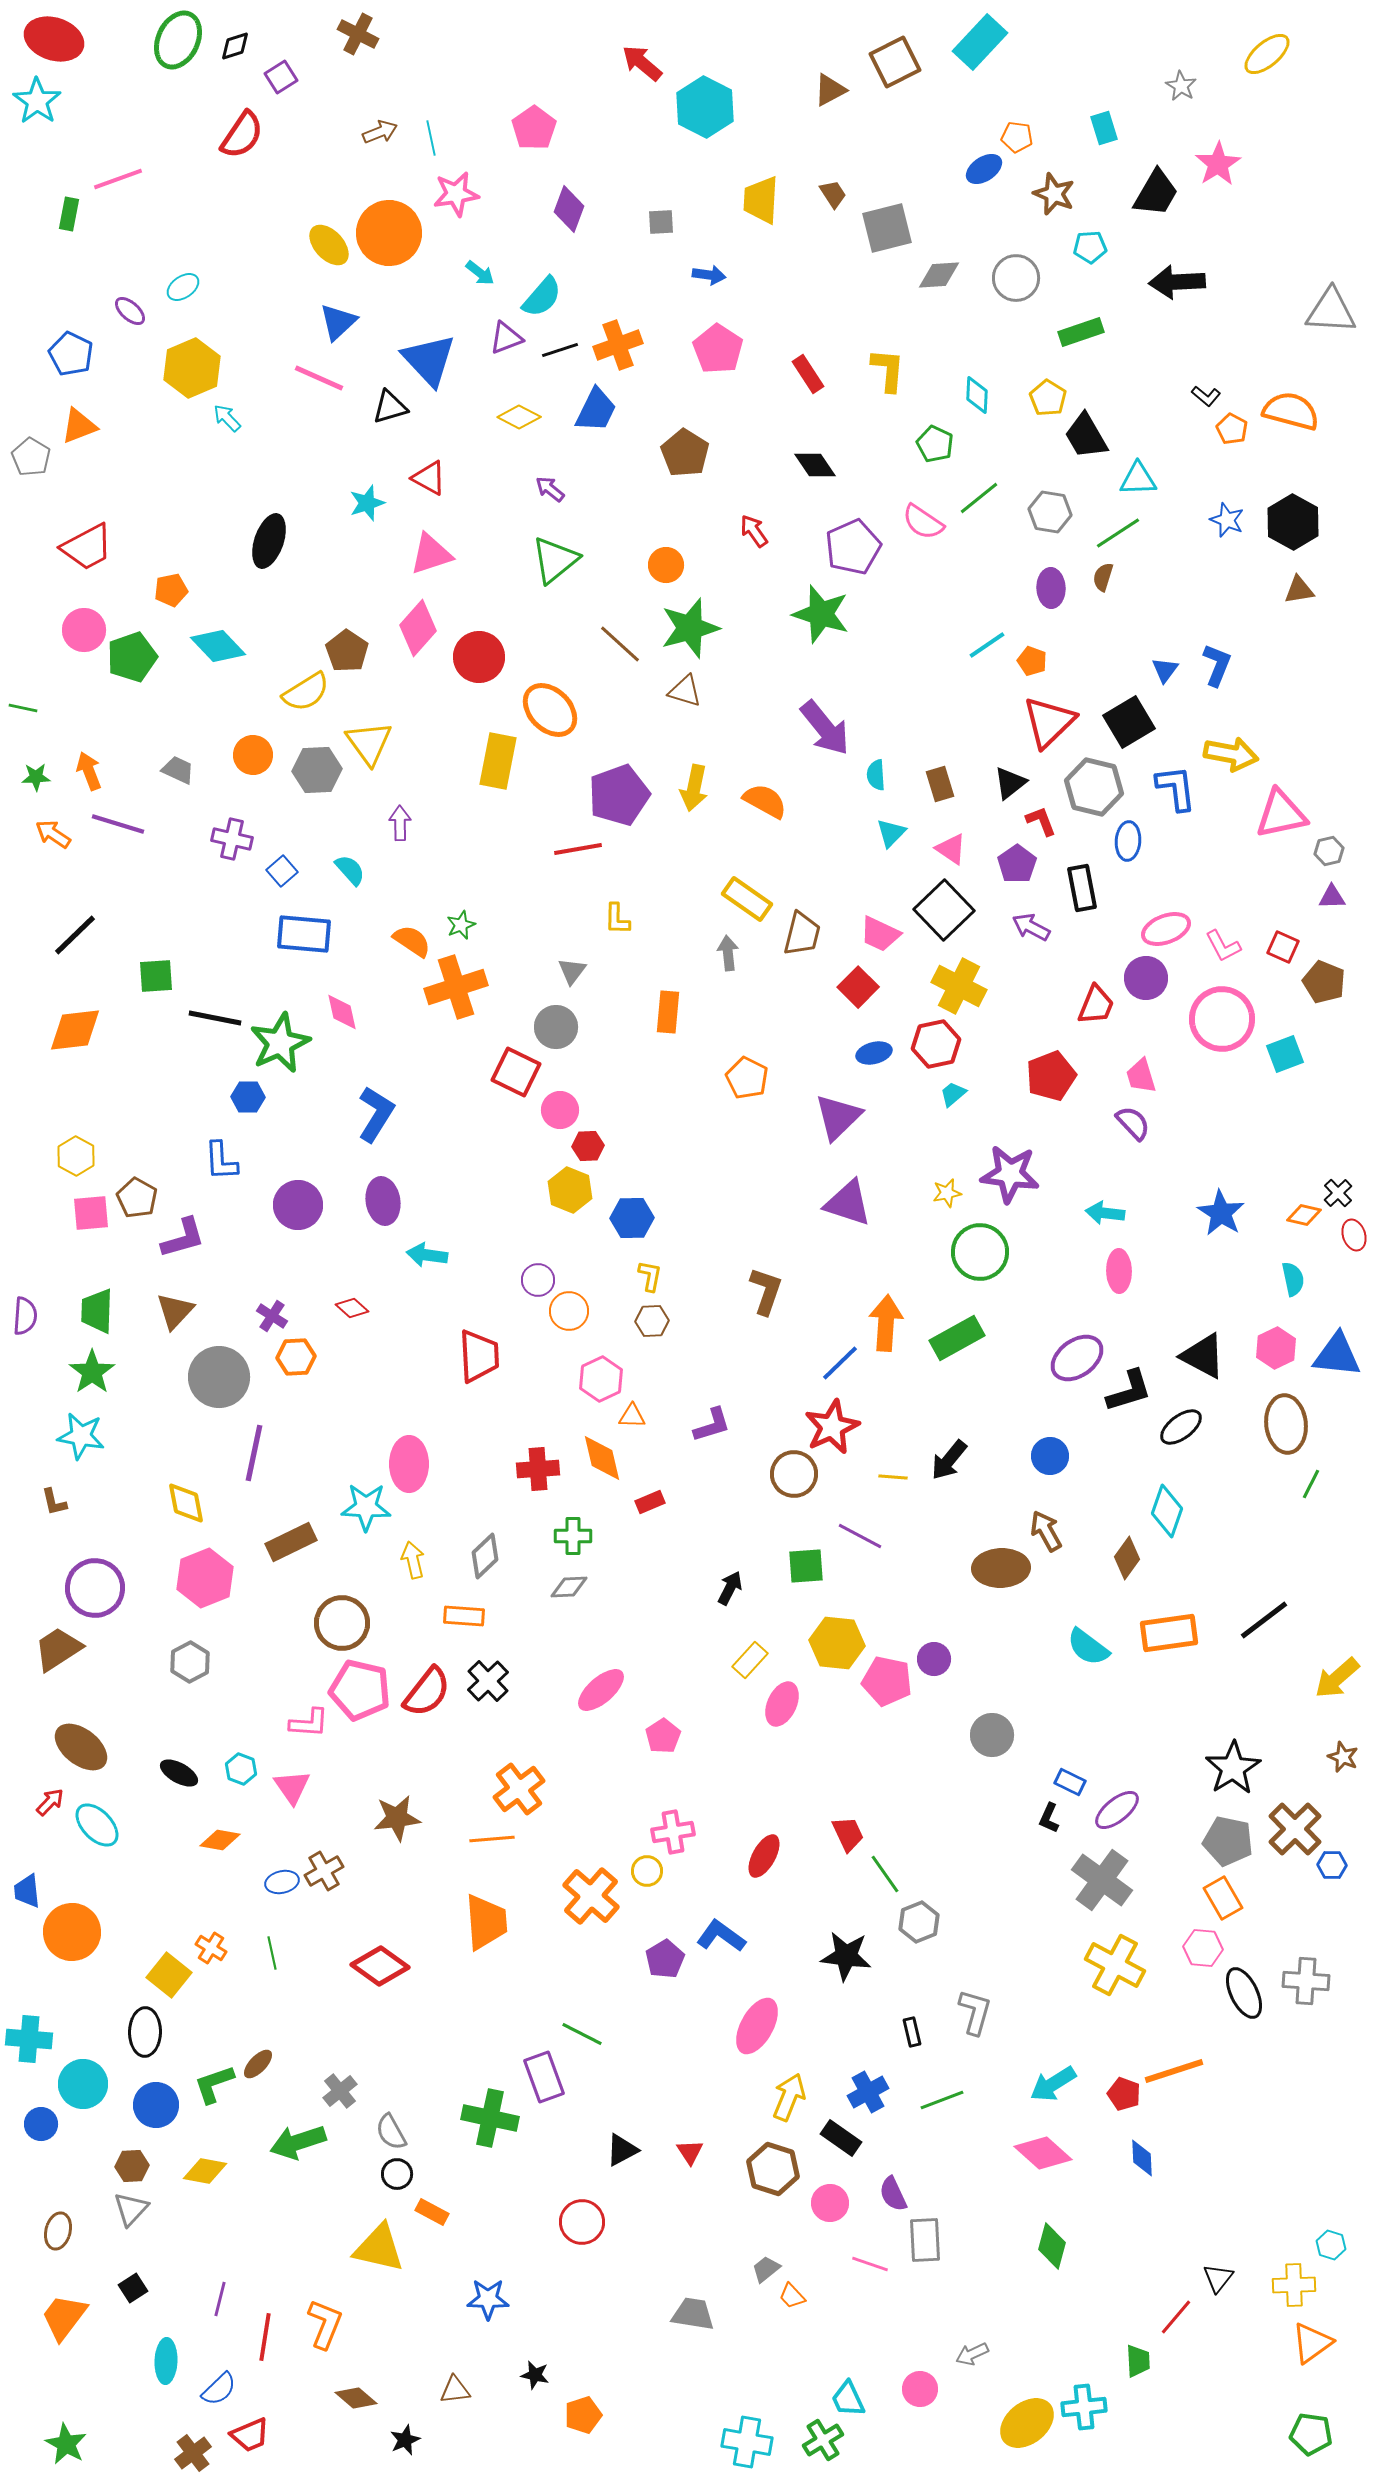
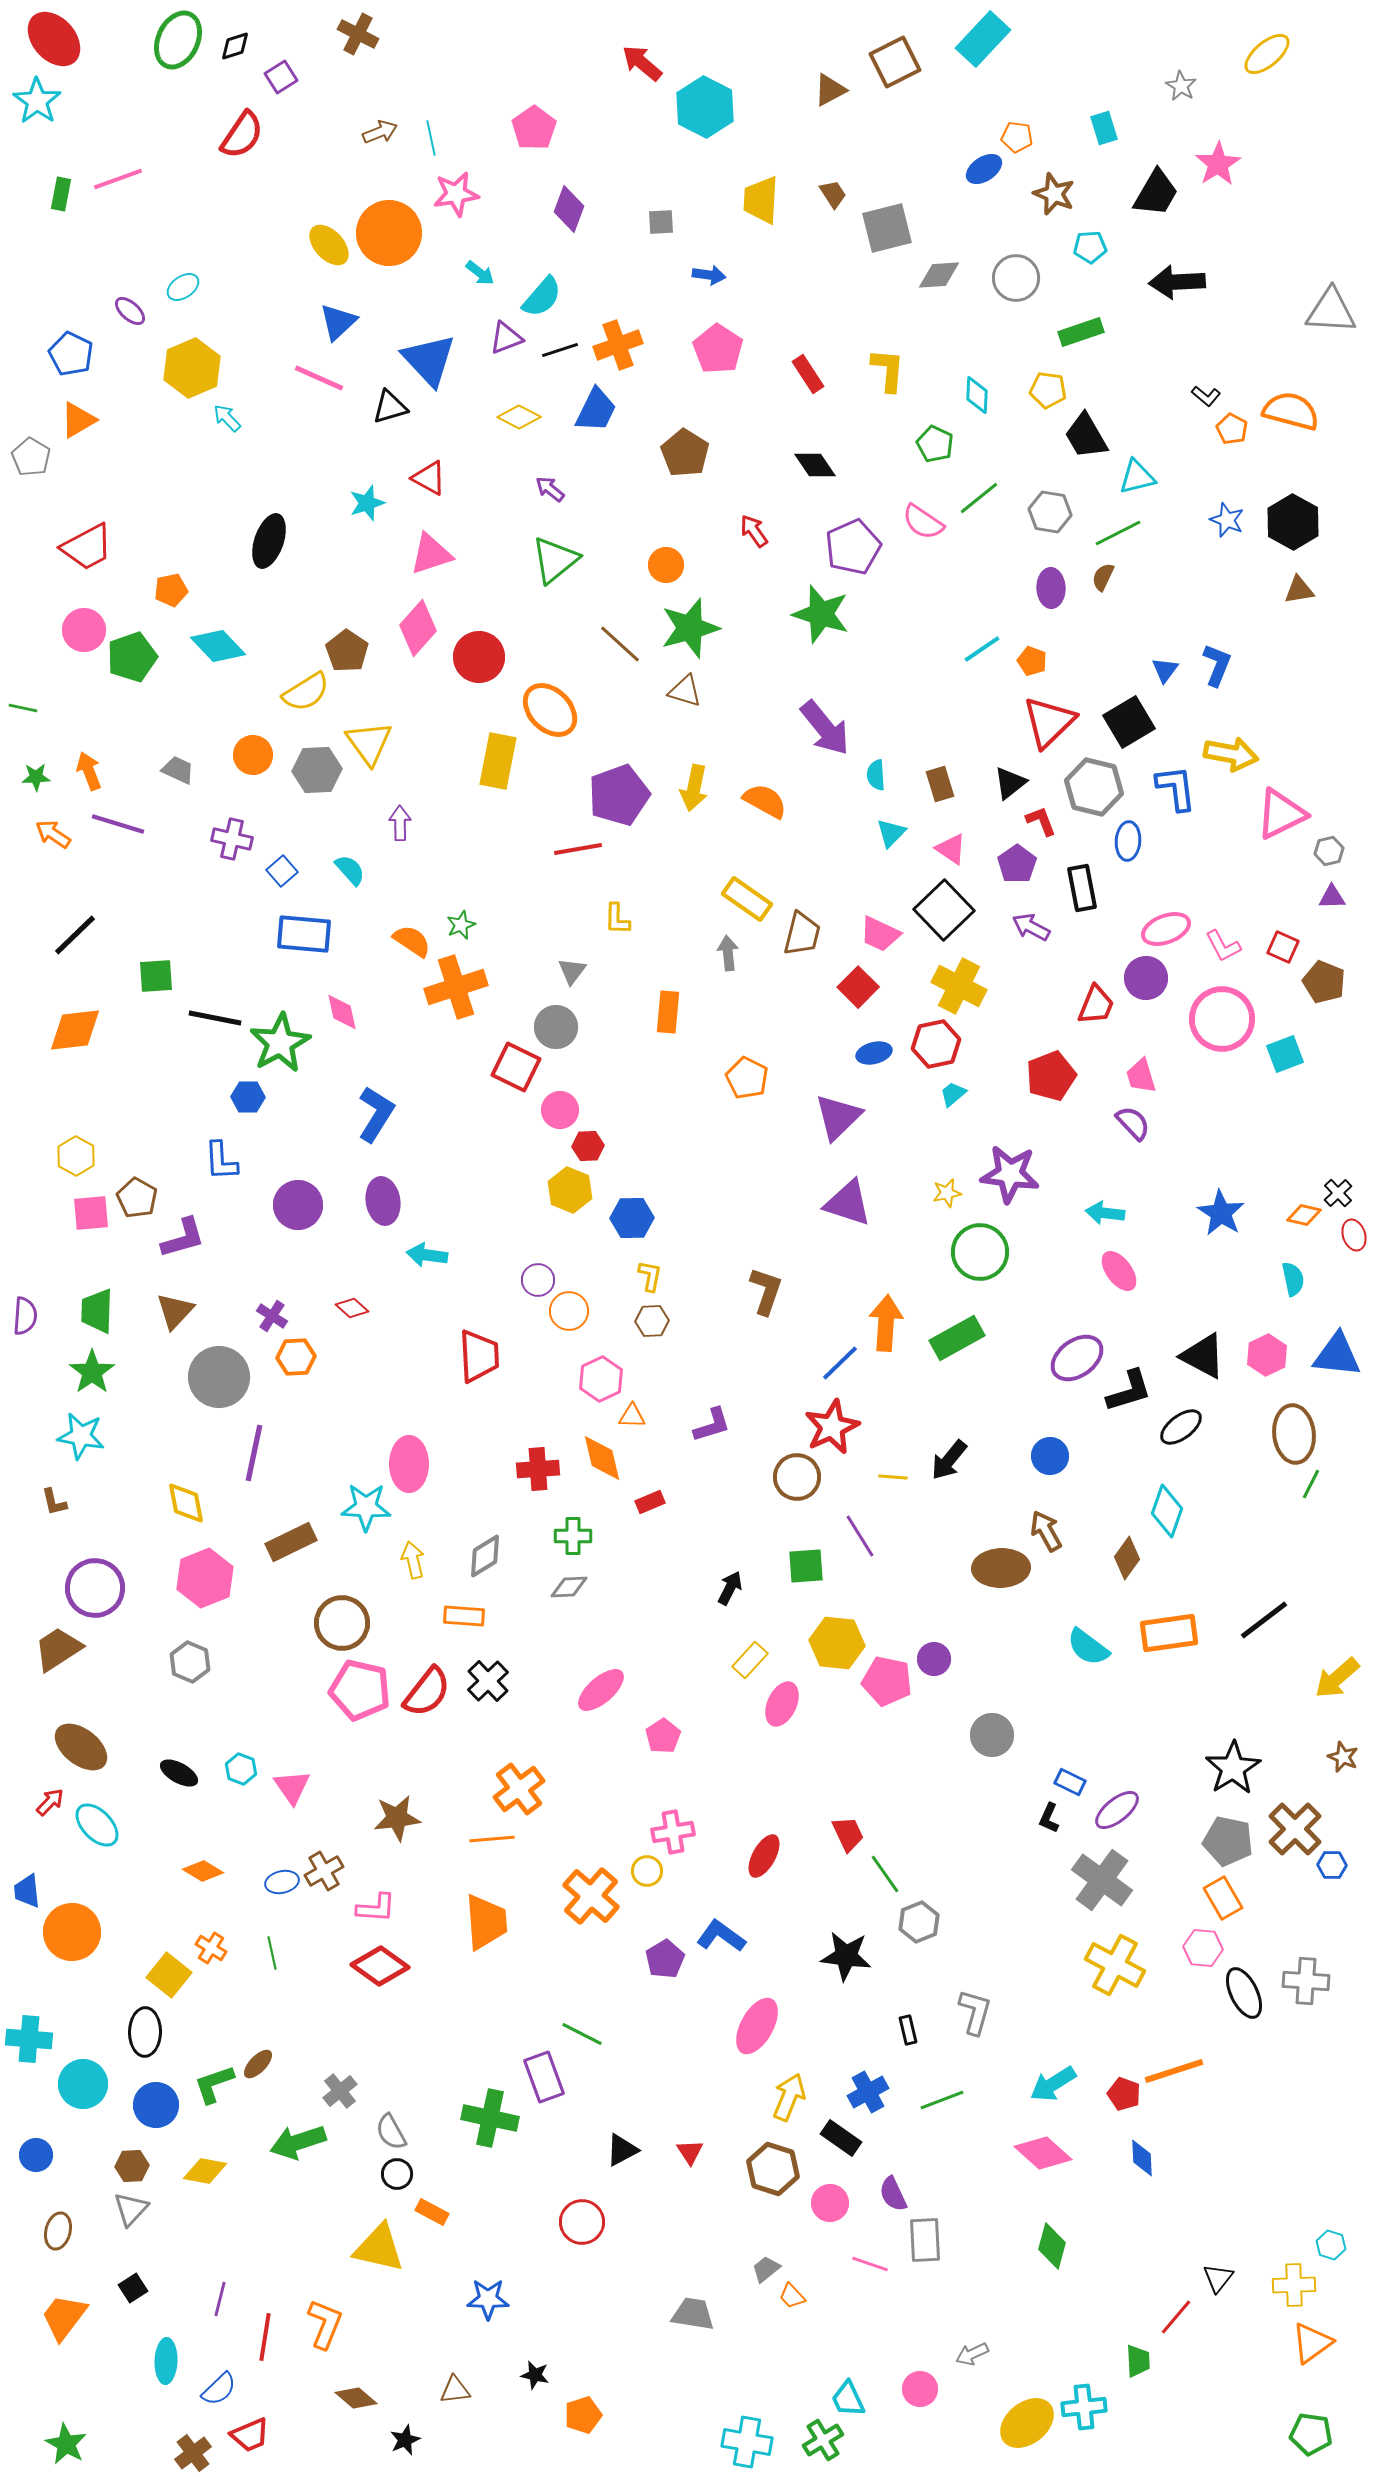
red ellipse at (54, 39): rotated 30 degrees clockwise
cyan rectangle at (980, 42): moved 3 px right, 3 px up
green rectangle at (69, 214): moved 8 px left, 20 px up
yellow pentagon at (1048, 398): moved 8 px up; rotated 24 degrees counterclockwise
orange triangle at (79, 426): moved 1 px left, 6 px up; rotated 9 degrees counterclockwise
cyan triangle at (1138, 479): moved 1 px left, 2 px up; rotated 12 degrees counterclockwise
green line at (1118, 533): rotated 6 degrees clockwise
brown semicircle at (1103, 577): rotated 8 degrees clockwise
cyan line at (987, 645): moved 5 px left, 4 px down
pink triangle at (1281, 814): rotated 14 degrees counterclockwise
green star at (280, 1043): rotated 4 degrees counterclockwise
red square at (516, 1072): moved 5 px up
pink ellipse at (1119, 1271): rotated 36 degrees counterclockwise
pink hexagon at (1276, 1348): moved 9 px left, 7 px down
brown ellipse at (1286, 1424): moved 8 px right, 10 px down
brown circle at (794, 1474): moved 3 px right, 3 px down
purple line at (860, 1536): rotated 30 degrees clockwise
gray diamond at (485, 1556): rotated 12 degrees clockwise
gray hexagon at (190, 1662): rotated 9 degrees counterclockwise
pink L-shape at (309, 1723): moved 67 px right, 185 px down
orange diamond at (220, 1840): moved 17 px left, 31 px down; rotated 21 degrees clockwise
black rectangle at (912, 2032): moved 4 px left, 2 px up
blue circle at (41, 2124): moved 5 px left, 31 px down
